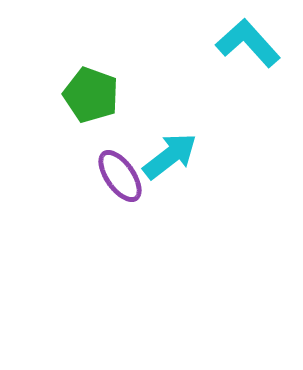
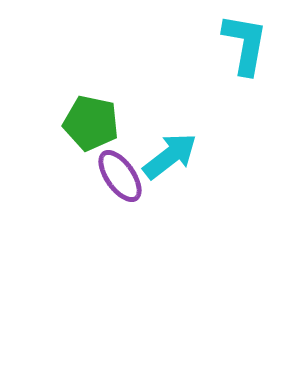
cyan L-shape: moved 3 px left, 1 px down; rotated 52 degrees clockwise
green pentagon: moved 28 px down; rotated 8 degrees counterclockwise
